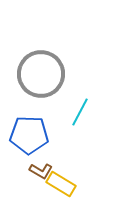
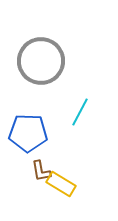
gray circle: moved 13 px up
blue pentagon: moved 1 px left, 2 px up
brown L-shape: rotated 50 degrees clockwise
